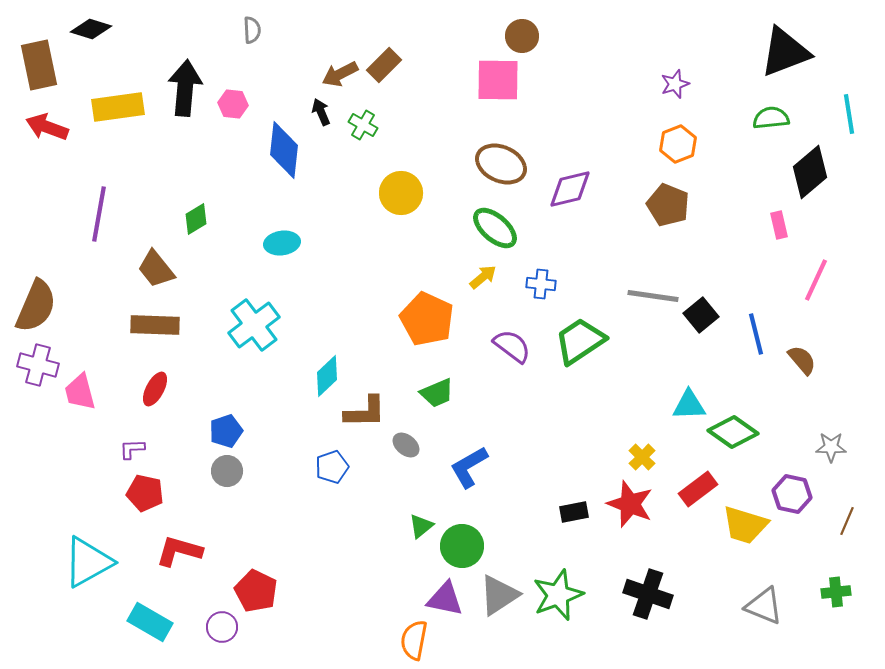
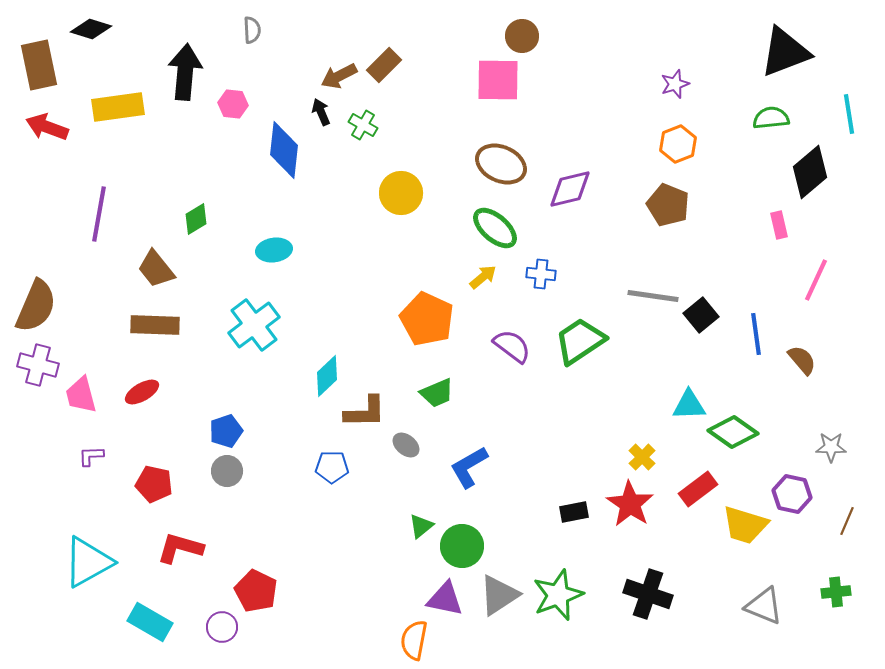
brown arrow at (340, 74): moved 1 px left, 2 px down
black arrow at (185, 88): moved 16 px up
cyan ellipse at (282, 243): moved 8 px left, 7 px down
blue cross at (541, 284): moved 10 px up
blue line at (756, 334): rotated 6 degrees clockwise
red ellipse at (155, 389): moved 13 px left, 3 px down; rotated 32 degrees clockwise
pink trapezoid at (80, 392): moved 1 px right, 3 px down
purple L-shape at (132, 449): moved 41 px left, 7 px down
blue pentagon at (332, 467): rotated 20 degrees clockwise
red pentagon at (145, 493): moved 9 px right, 9 px up
red star at (630, 504): rotated 12 degrees clockwise
red L-shape at (179, 551): moved 1 px right, 3 px up
